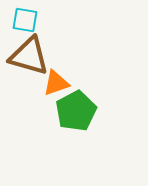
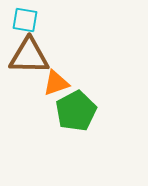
brown triangle: rotated 15 degrees counterclockwise
